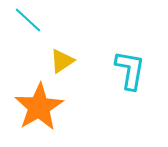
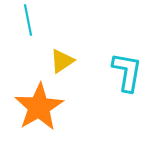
cyan line: rotated 36 degrees clockwise
cyan L-shape: moved 3 px left, 2 px down
